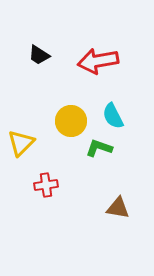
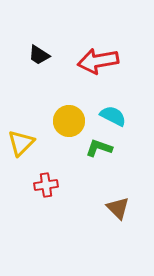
cyan semicircle: rotated 144 degrees clockwise
yellow circle: moved 2 px left
brown triangle: rotated 35 degrees clockwise
